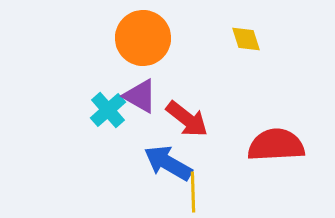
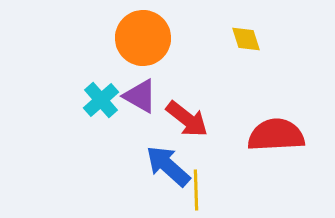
cyan cross: moved 7 px left, 10 px up
red semicircle: moved 10 px up
blue arrow: moved 3 px down; rotated 12 degrees clockwise
yellow line: moved 3 px right, 2 px up
